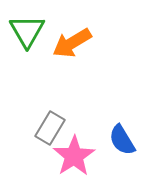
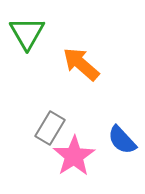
green triangle: moved 2 px down
orange arrow: moved 9 px right, 21 px down; rotated 72 degrees clockwise
blue semicircle: rotated 12 degrees counterclockwise
